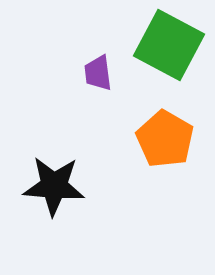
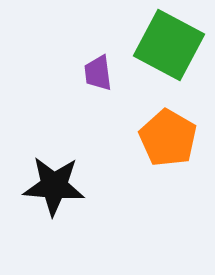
orange pentagon: moved 3 px right, 1 px up
